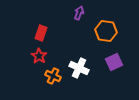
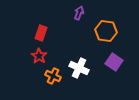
purple square: rotated 30 degrees counterclockwise
